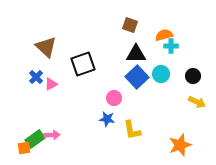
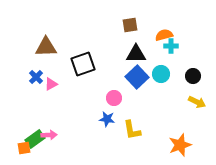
brown square: rotated 28 degrees counterclockwise
brown triangle: rotated 45 degrees counterclockwise
pink arrow: moved 3 px left
